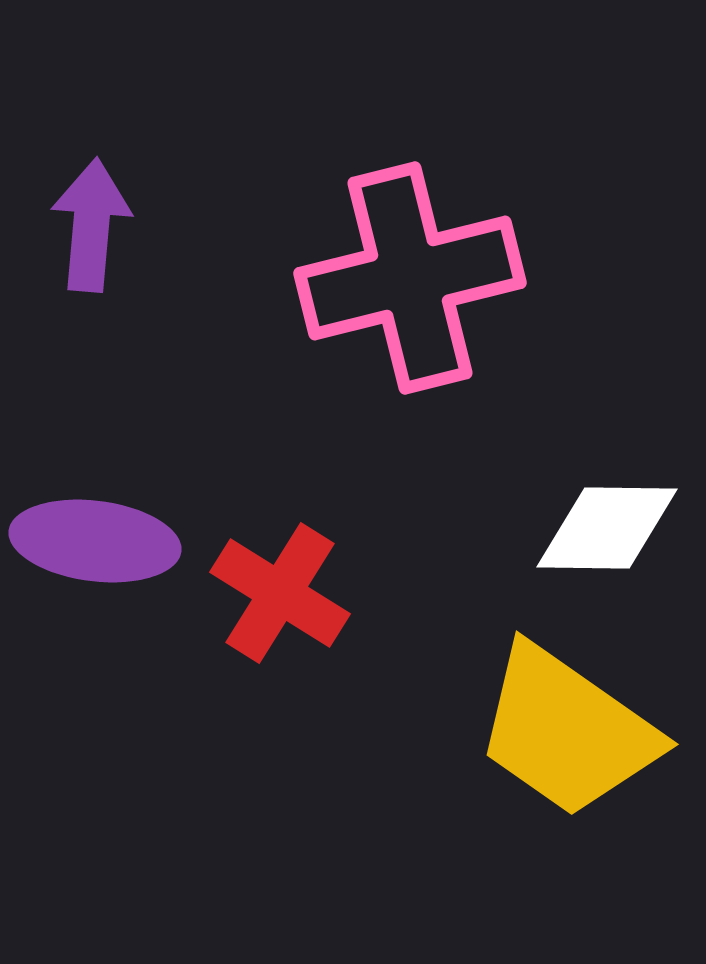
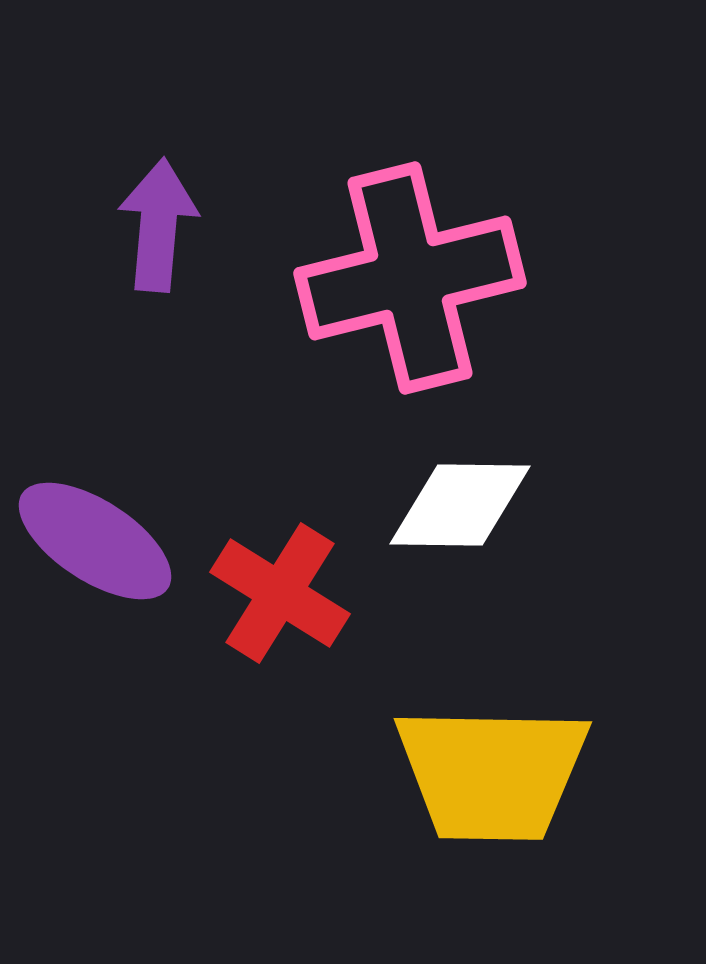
purple arrow: moved 67 px right
white diamond: moved 147 px left, 23 px up
purple ellipse: rotated 26 degrees clockwise
yellow trapezoid: moved 75 px left, 42 px down; rotated 34 degrees counterclockwise
